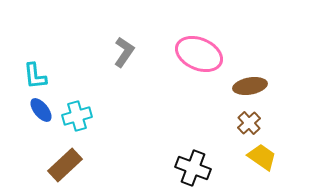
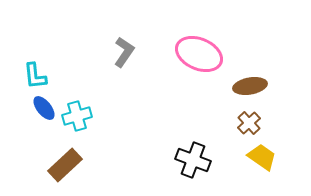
blue ellipse: moved 3 px right, 2 px up
black cross: moved 8 px up
